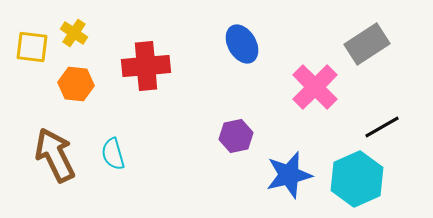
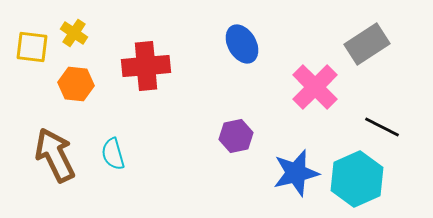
black line: rotated 57 degrees clockwise
blue star: moved 7 px right, 2 px up
